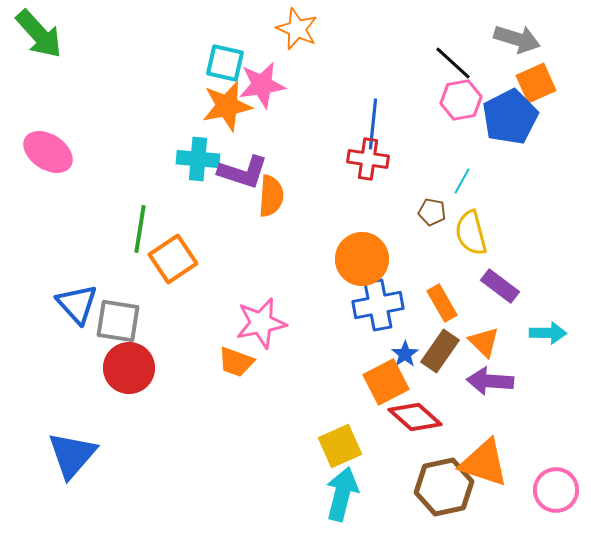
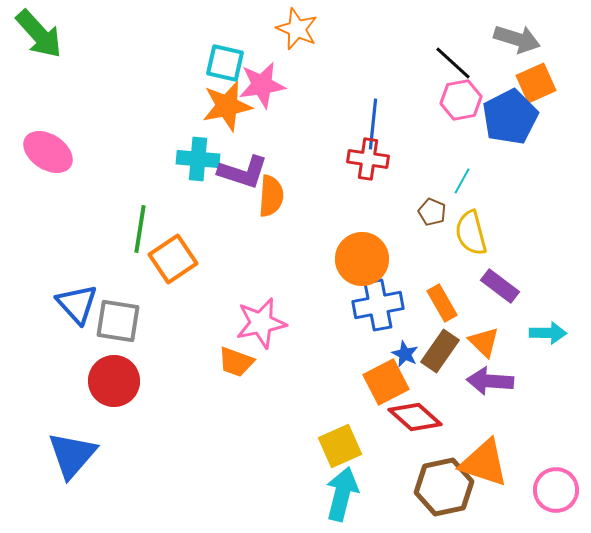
brown pentagon at (432, 212): rotated 12 degrees clockwise
blue star at (405, 354): rotated 12 degrees counterclockwise
red circle at (129, 368): moved 15 px left, 13 px down
